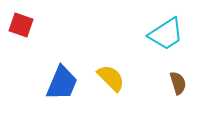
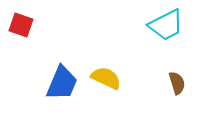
cyan trapezoid: moved 9 px up; rotated 6 degrees clockwise
yellow semicircle: moved 5 px left; rotated 20 degrees counterclockwise
brown semicircle: moved 1 px left
